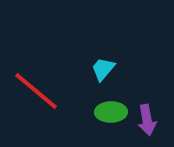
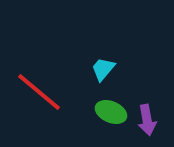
red line: moved 3 px right, 1 px down
green ellipse: rotated 24 degrees clockwise
